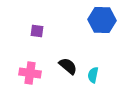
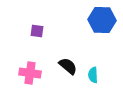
cyan semicircle: rotated 14 degrees counterclockwise
